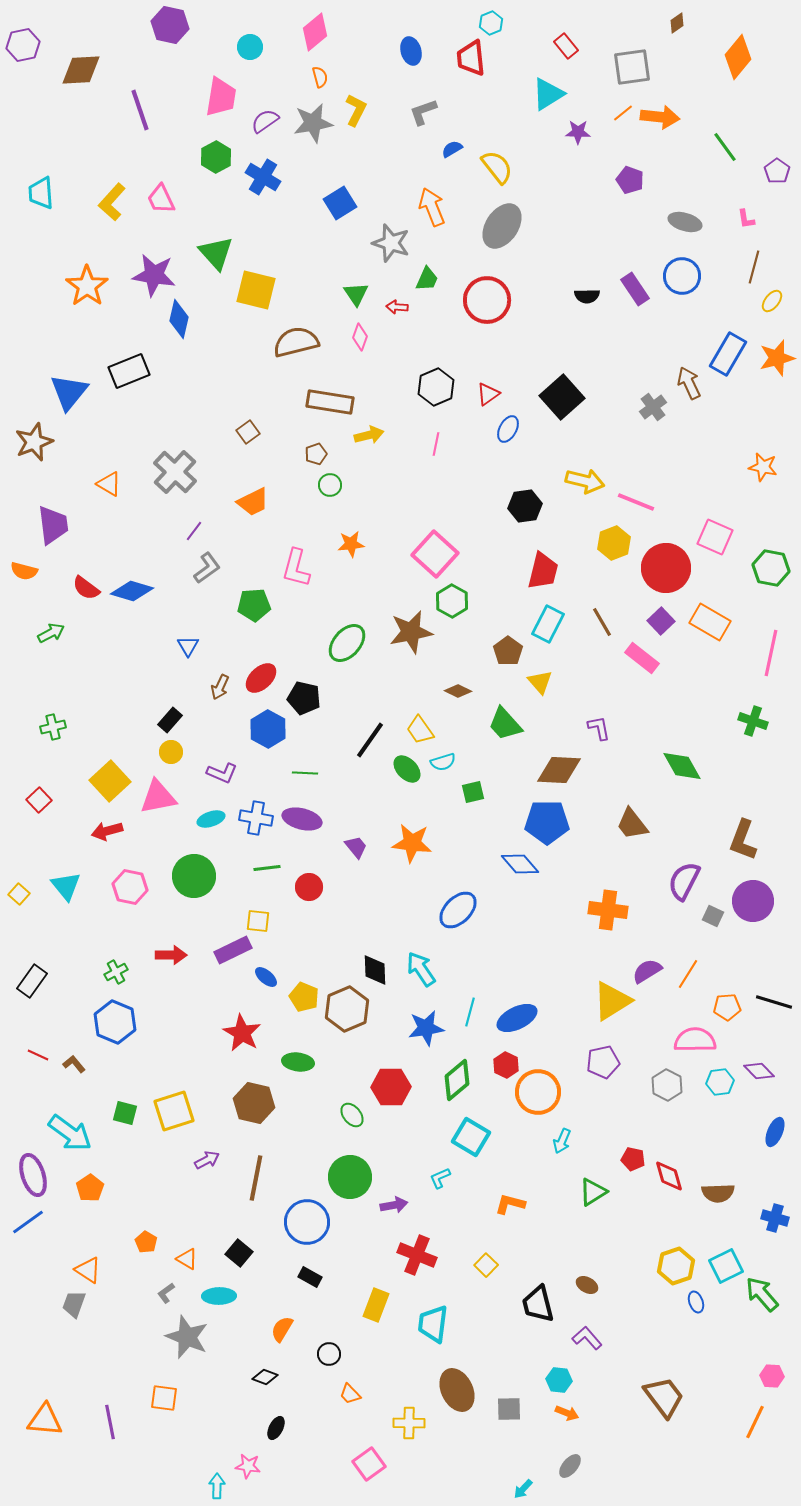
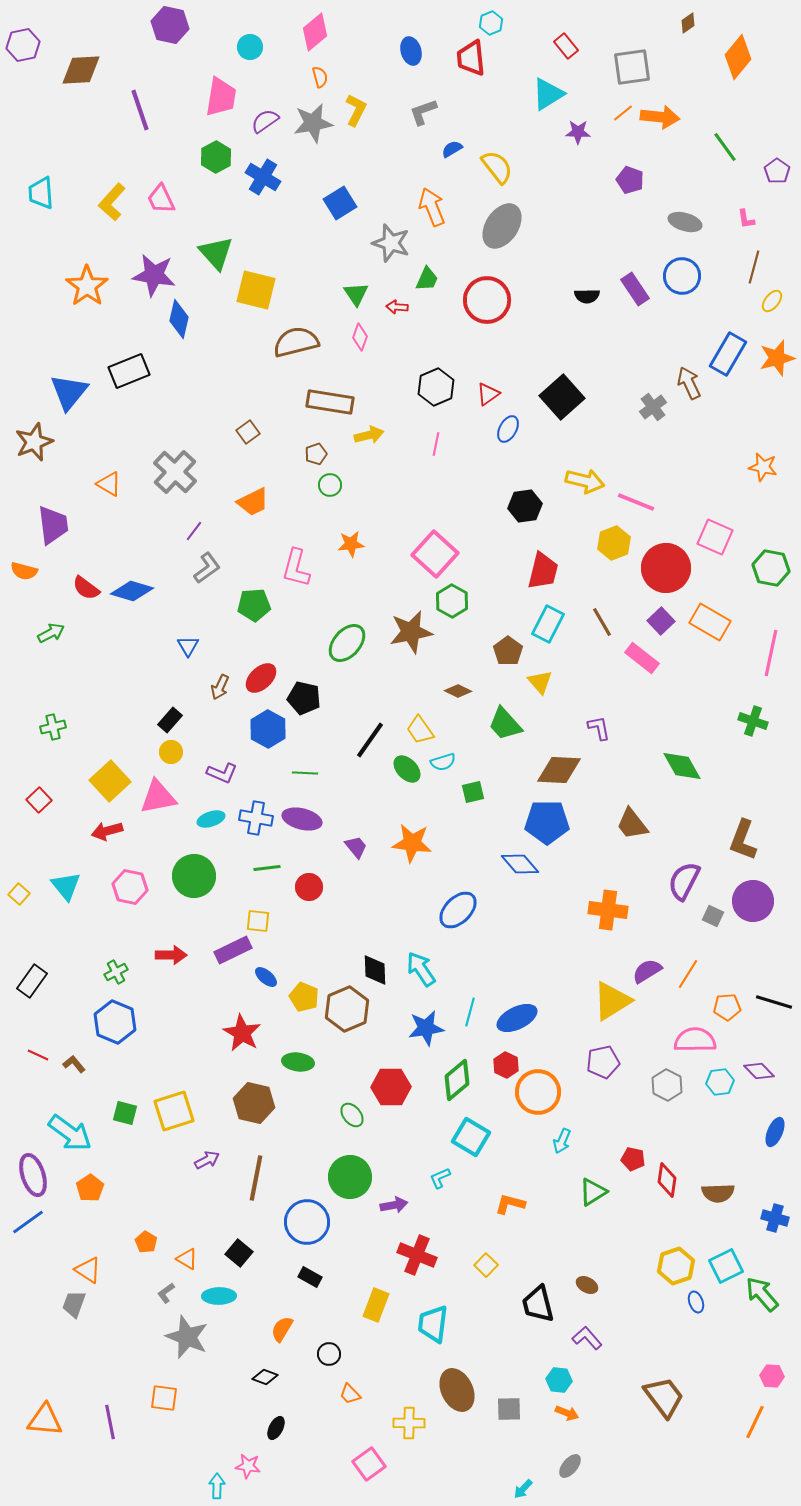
brown diamond at (677, 23): moved 11 px right
red diamond at (669, 1176): moved 2 px left, 4 px down; rotated 24 degrees clockwise
